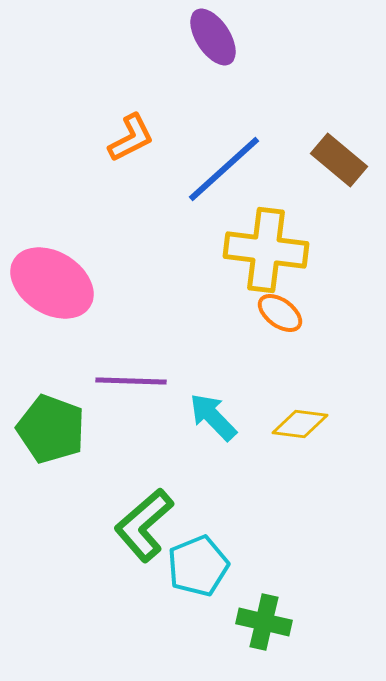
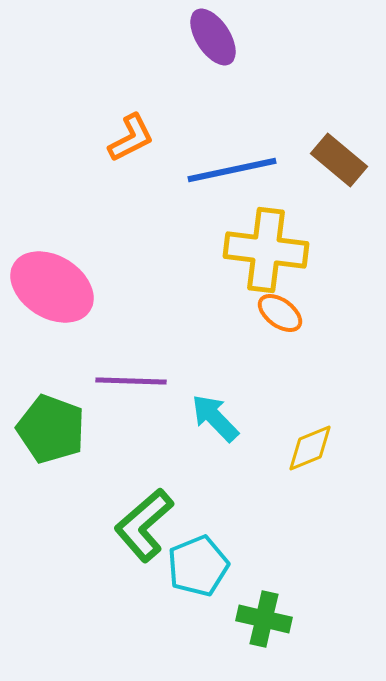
blue line: moved 8 px right, 1 px down; rotated 30 degrees clockwise
pink ellipse: moved 4 px down
cyan arrow: moved 2 px right, 1 px down
yellow diamond: moved 10 px right, 24 px down; rotated 30 degrees counterclockwise
green cross: moved 3 px up
